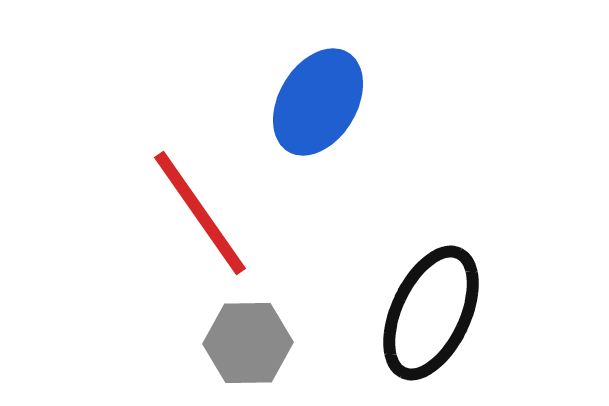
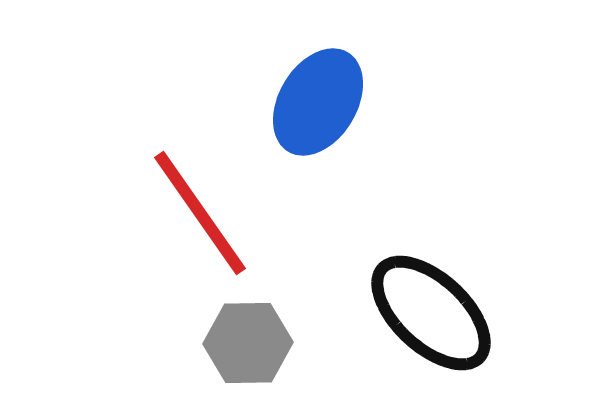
black ellipse: rotated 72 degrees counterclockwise
